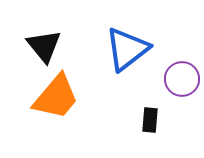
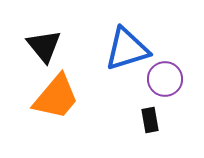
blue triangle: rotated 21 degrees clockwise
purple circle: moved 17 px left
black rectangle: rotated 15 degrees counterclockwise
